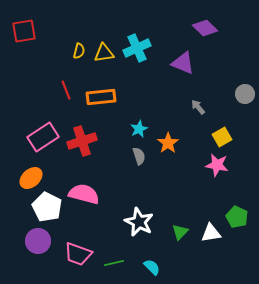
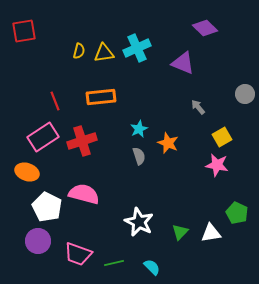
red line: moved 11 px left, 11 px down
orange star: rotated 15 degrees counterclockwise
orange ellipse: moved 4 px left, 6 px up; rotated 60 degrees clockwise
green pentagon: moved 4 px up
